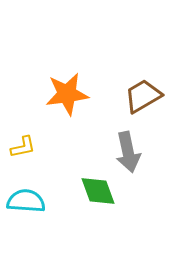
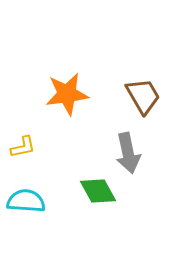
brown trapezoid: rotated 90 degrees clockwise
gray arrow: moved 1 px down
green diamond: rotated 9 degrees counterclockwise
